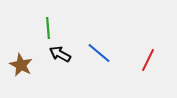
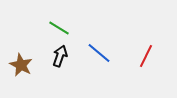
green line: moved 11 px right; rotated 55 degrees counterclockwise
black arrow: moved 2 px down; rotated 80 degrees clockwise
red line: moved 2 px left, 4 px up
